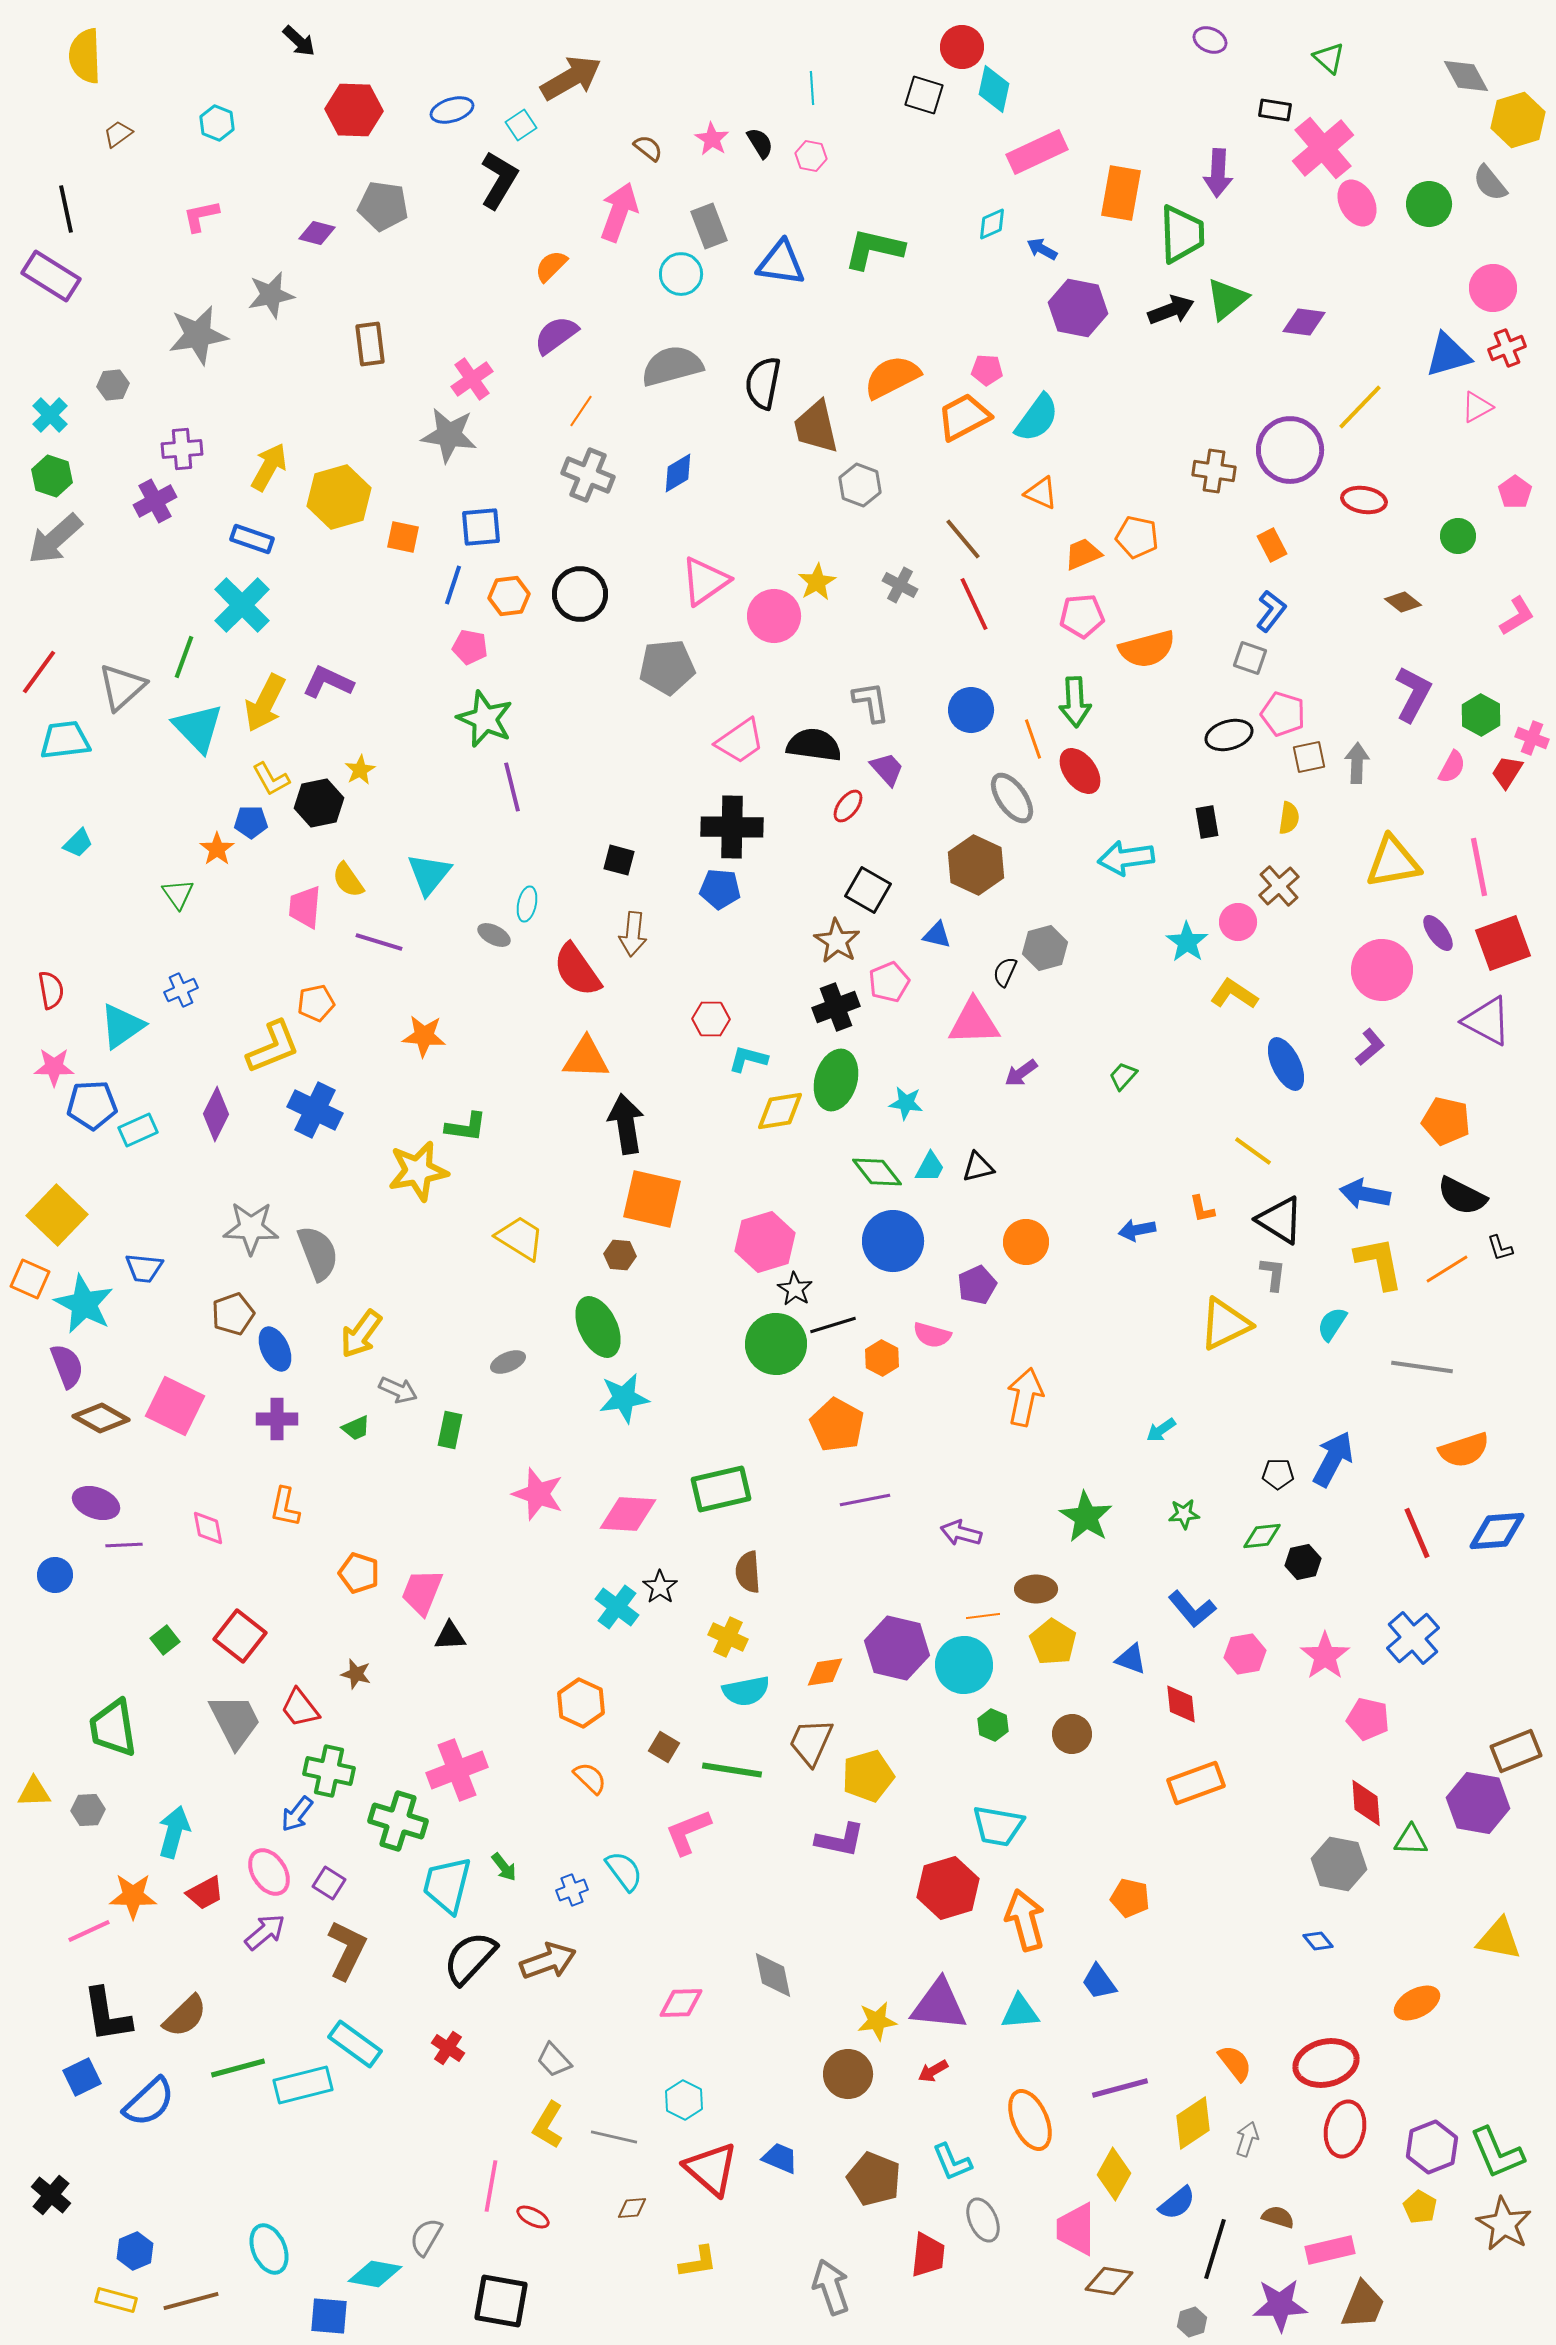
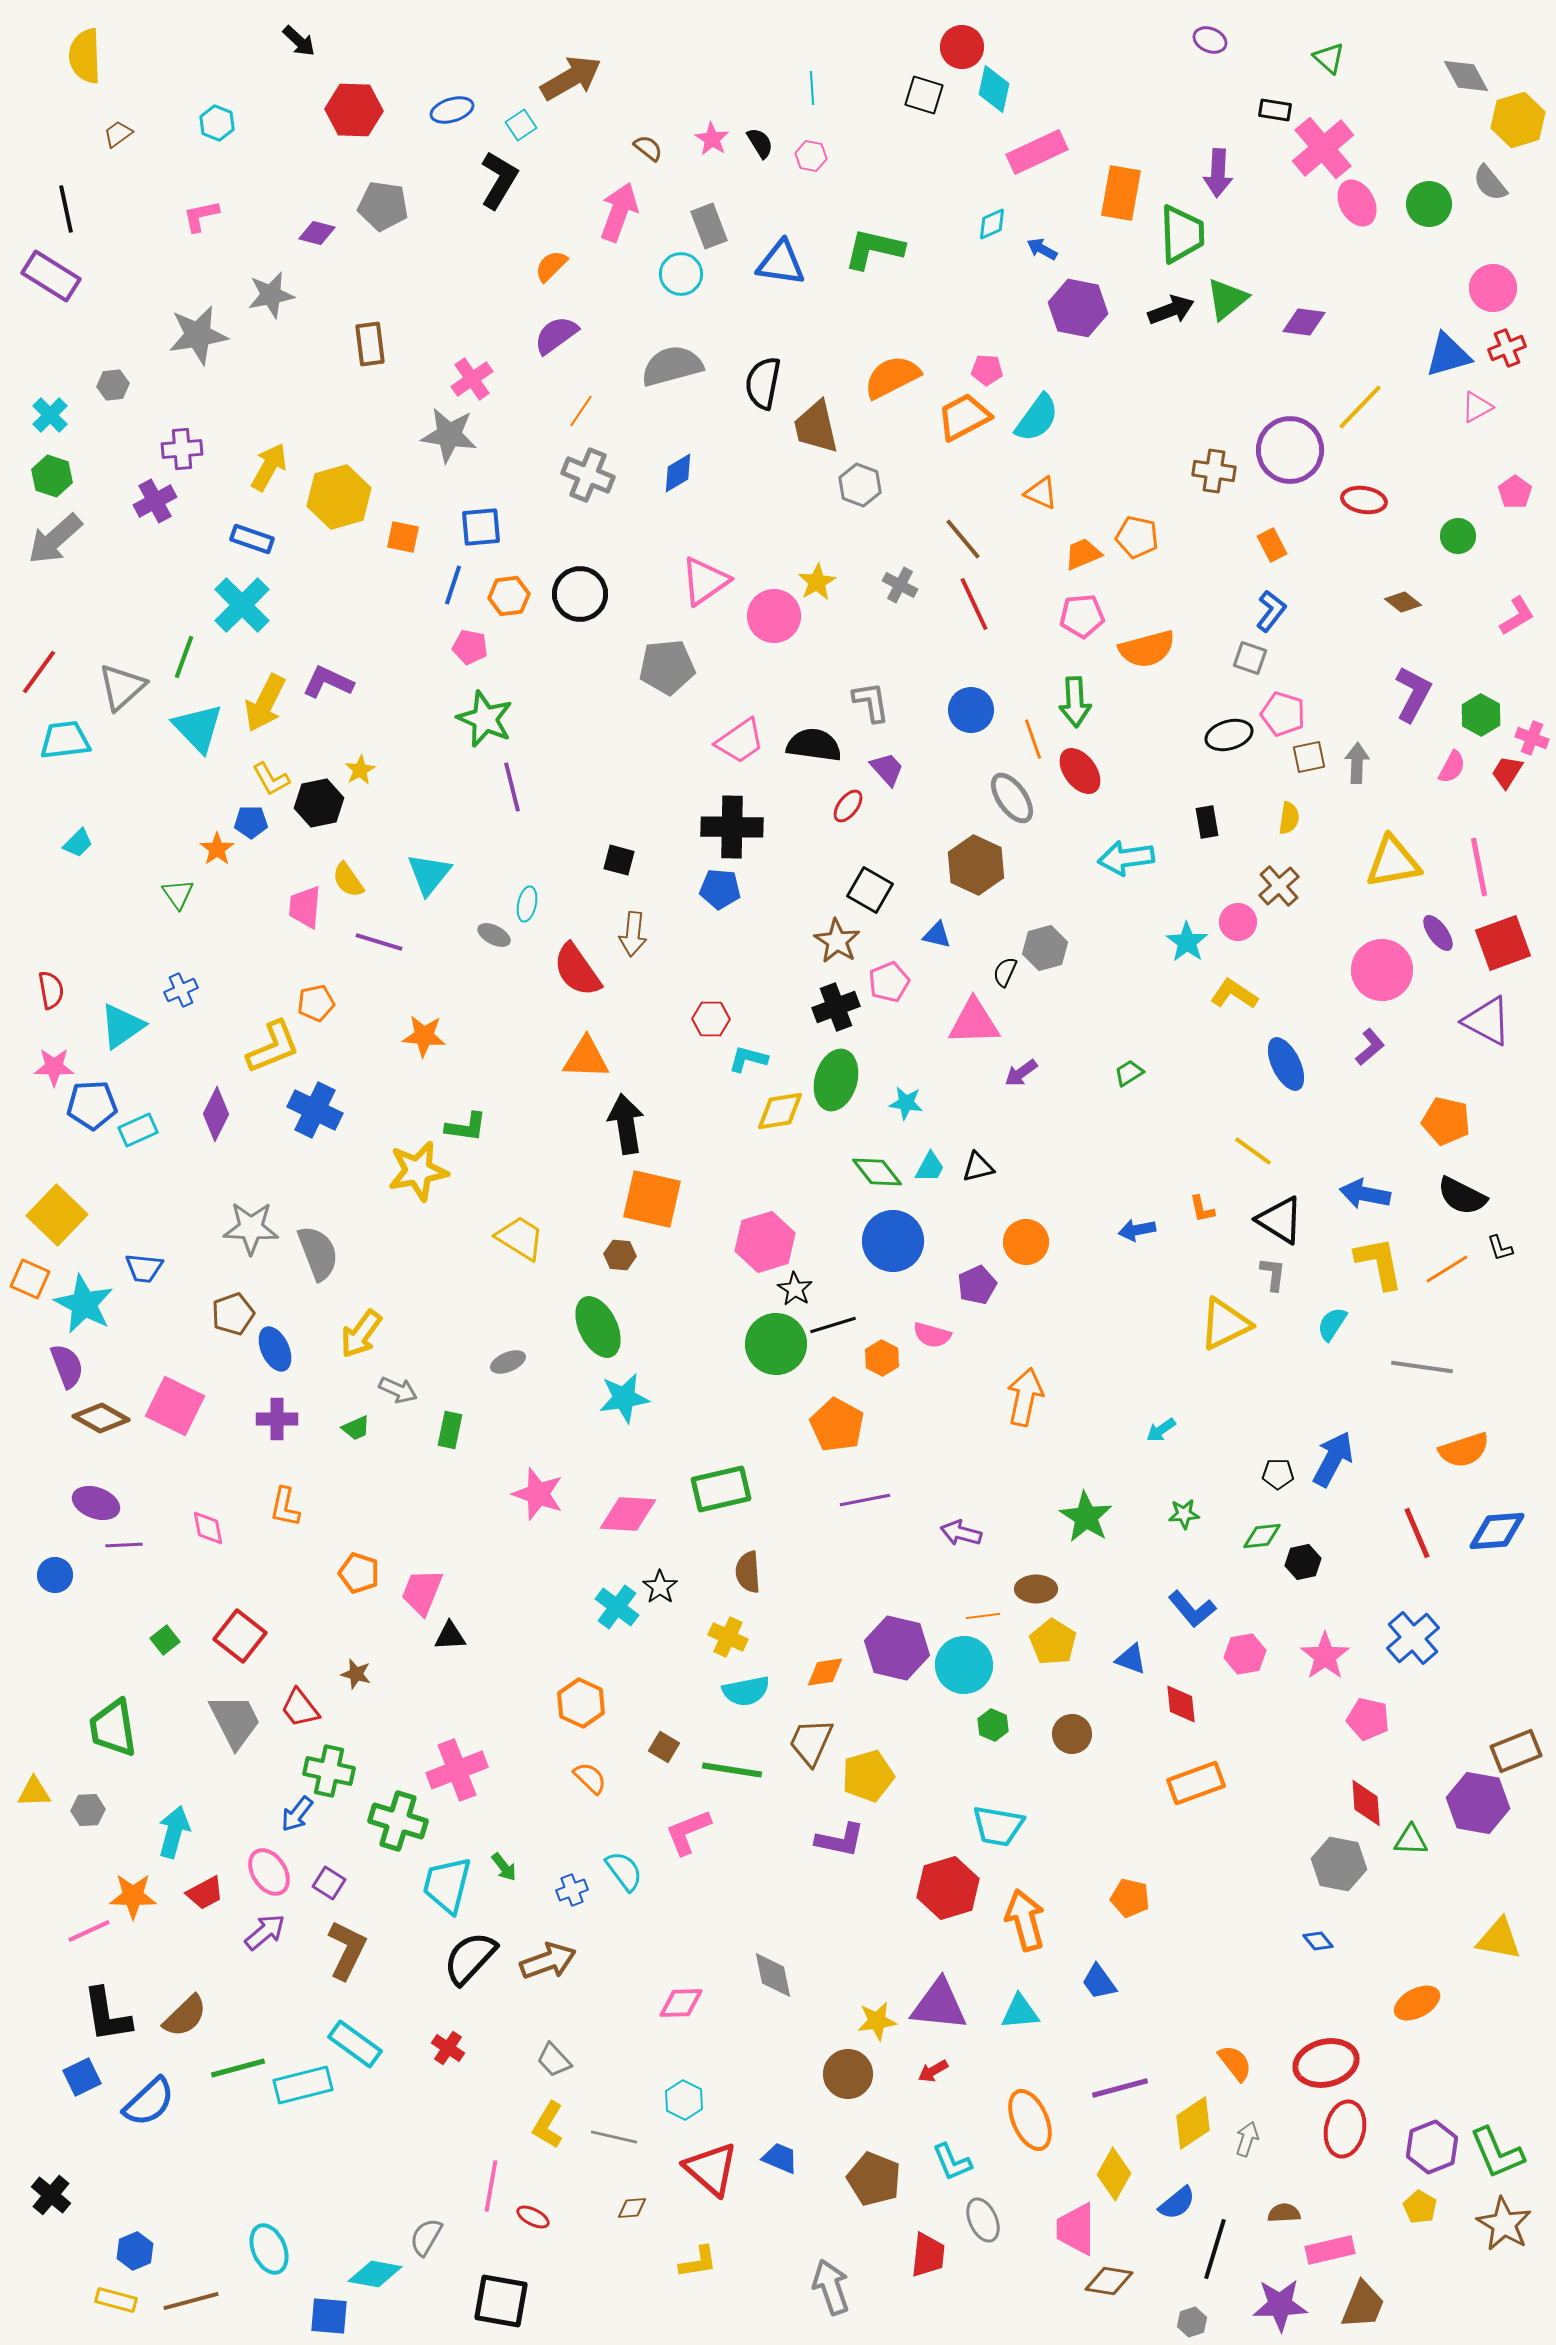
black square at (868, 890): moved 2 px right
green trapezoid at (1123, 1076): moved 6 px right, 3 px up; rotated 16 degrees clockwise
brown semicircle at (1278, 2217): moved 6 px right, 4 px up; rotated 20 degrees counterclockwise
